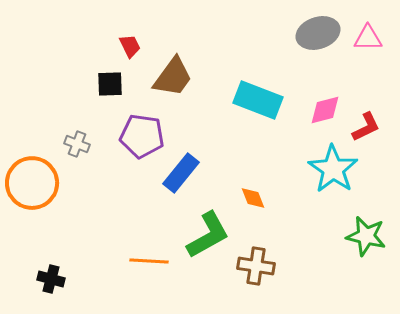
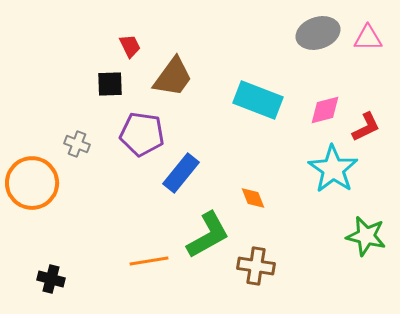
purple pentagon: moved 2 px up
orange line: rotated 12 degrees counterclockwise
